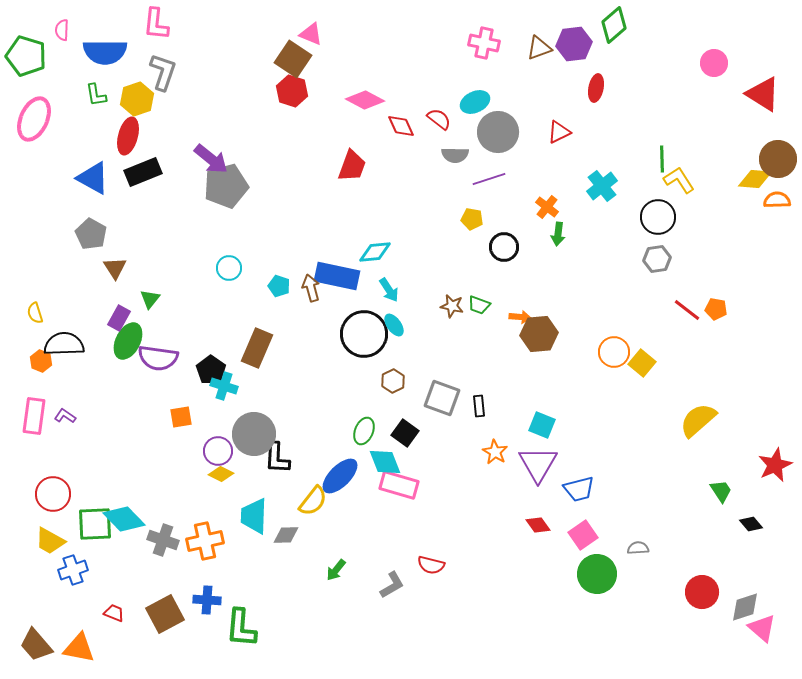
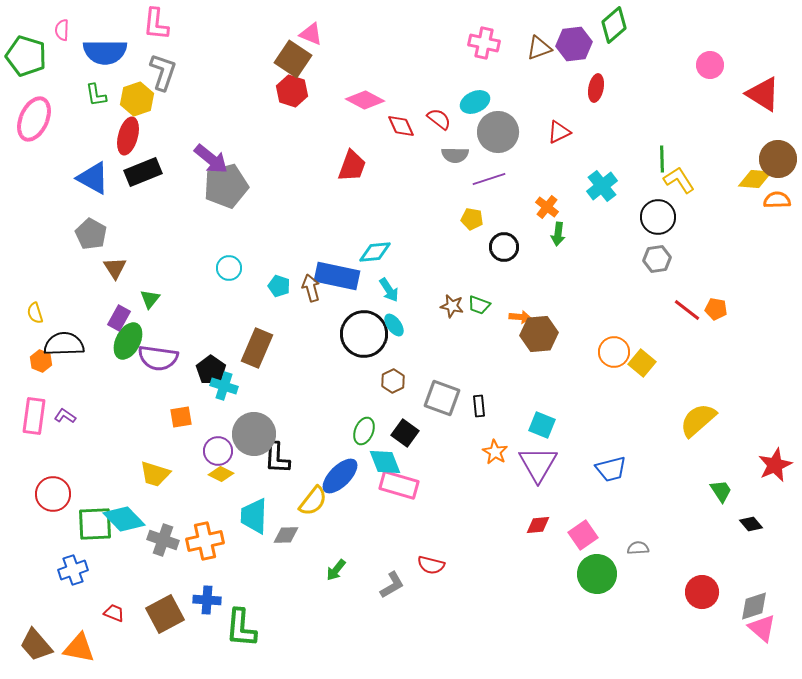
pink circle at (714, 63): moved 4 px left, 2 px down
blue trapezoid at (579, 489): moved 32 px right, 20 px up
red diamond at (538, 525): rotated 60 degrees counterclockwise
yellow trapezoid at (50, 541): moved 105 px right, 67 px up; rotated 12 degrees counterclockwise
gray diamond at (745, 607): moved 9 px right, 1 px up
